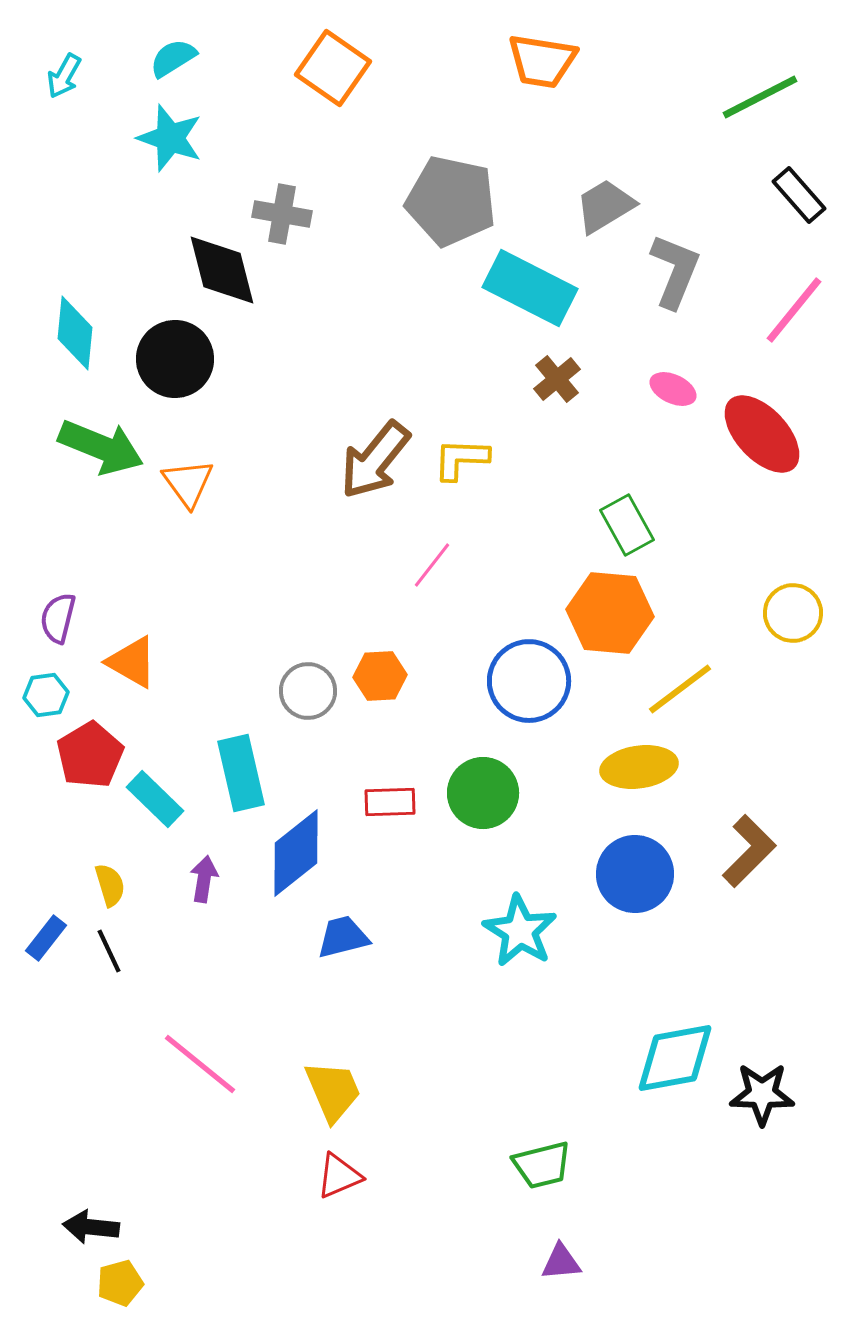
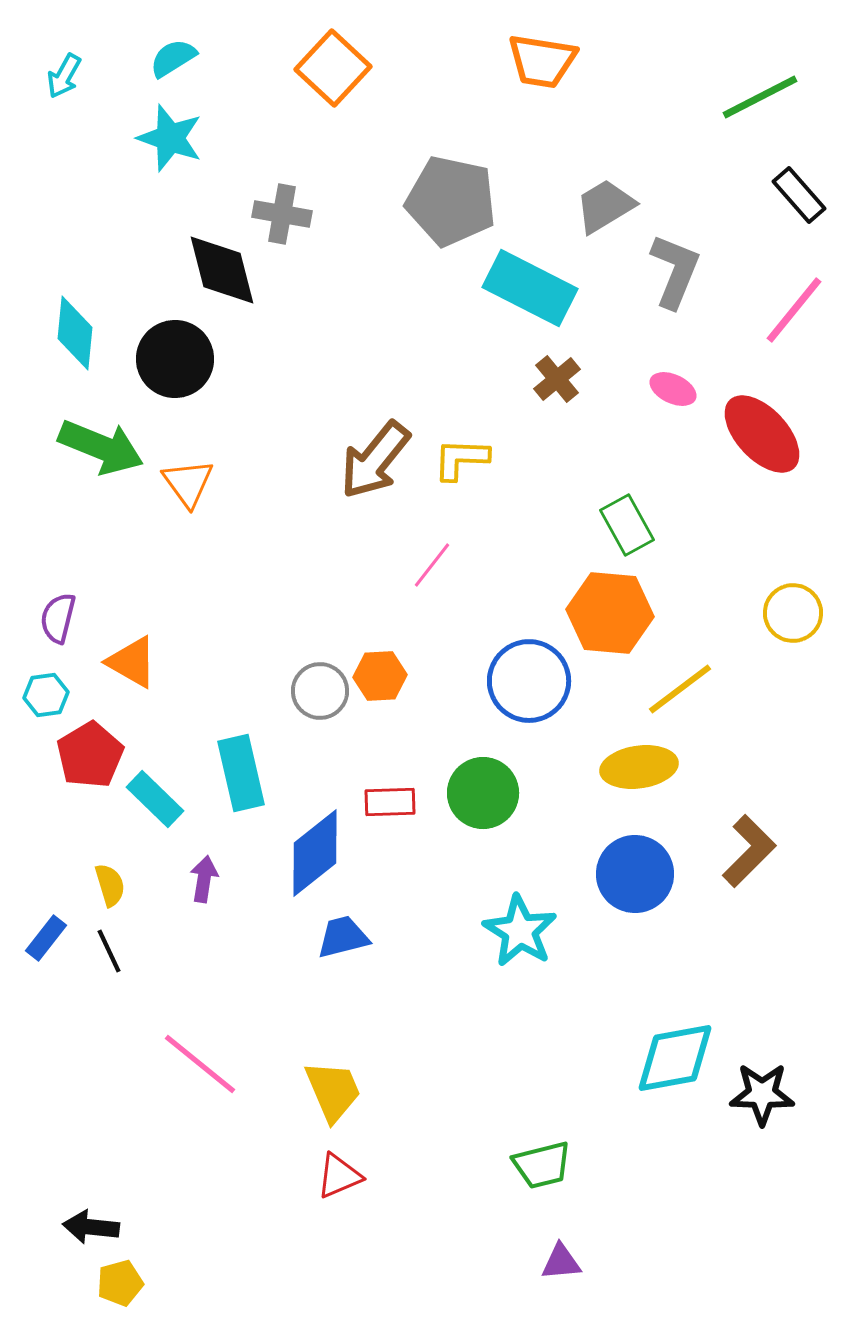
orange square at (333, 68): rotated 8 degrees clockwise
gray circle at (308, 691): moved 12 px right
blue diamond at (296, 853): moved 19 px right
